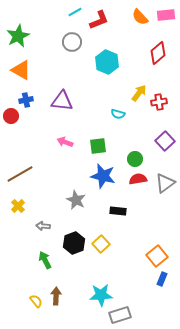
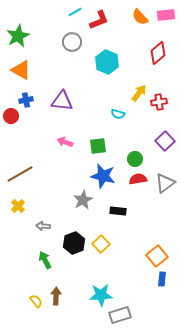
gray star: moved 7 px right; rotated 18 degrees clockwise
blue rectangle: rotated 16 degrees counterclockwise
